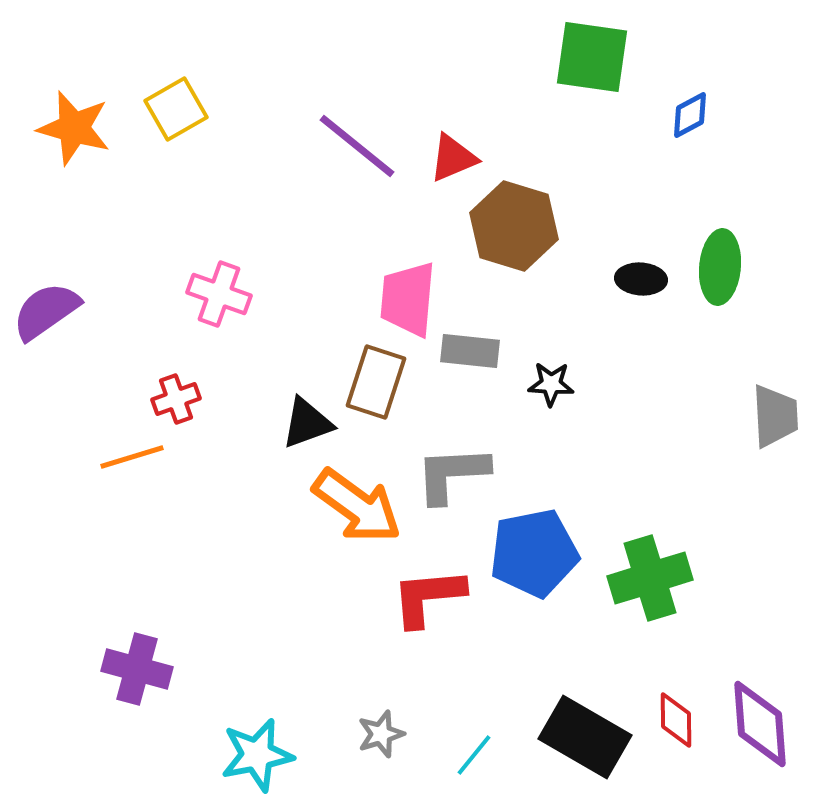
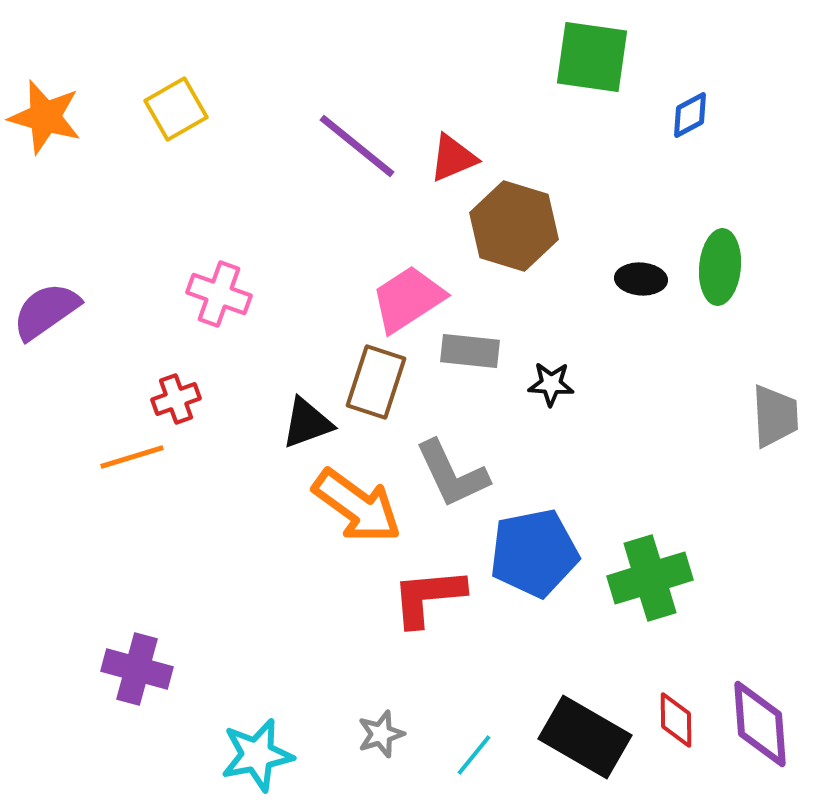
orange star: moved 29 px left, 11 px up
pink trapezoid: rotated 52 degrees clockwise
gray L-shape: rotated 112 degrees counterclockwise
